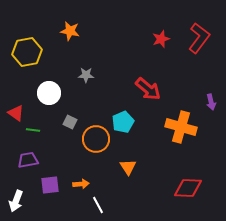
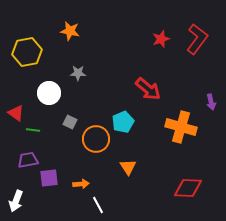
red L-shape: moved 2 px left, 1 px down
gray star: moved 8 px left, 2 px up
purple square: moved 1 px left, 7 px up
